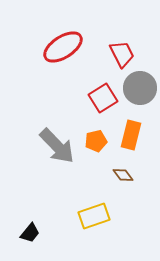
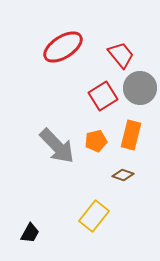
red trapezoid: moved 1 px left, 1 px down; rotated 12 degrees counterclockwise
red square: moved 2 px up
brown diamond: rotated 35 degrees counterclockwise
yellow rectangle: rotated 32 degrees counterclockwise
black trapezoid: rotated 10 degrees counterclockwise
